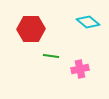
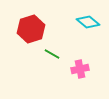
red hexagon: rotated 16 degrees counterclockwise
green line: moved 1 px right, 2 px up; rotated 21 degrees clockwise
